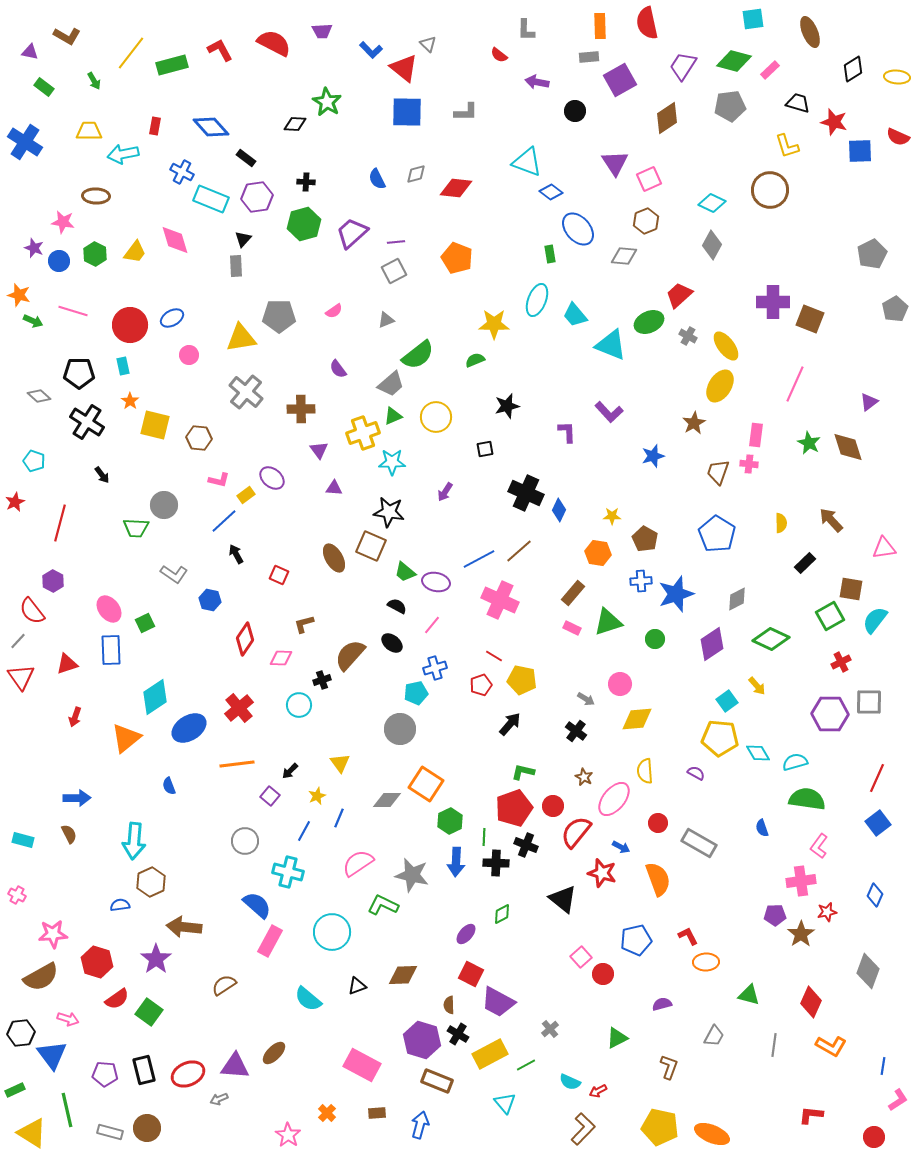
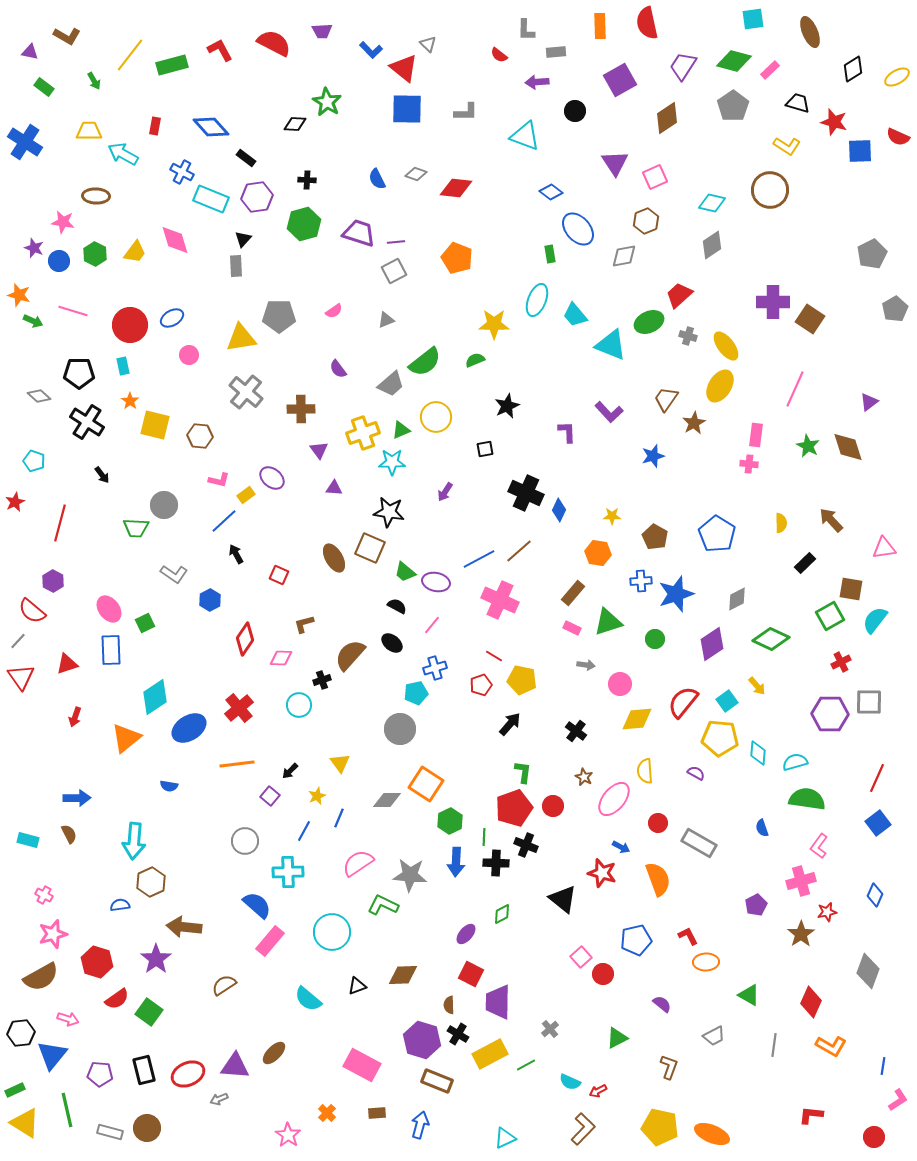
yellow line at (131, 53): moved 1 px left, 2 px down
gray rectangle at (589, 57): moved 33 px left, 5 px up
yellow ellipse at (897, 77): rotated 35 degrees counterclockwise
purple arrow at (537, 82): rotated 15 degrees counterclockwise
gray pentagon at (730, 106): moved 3 px right; rotated 28 degrees counterclockwise
blue square at (407, 112): moved 3 px up
yellow L-shape at (787, 146): rotated 40 degrees counterclockwise
cyan arrow at (123, 154): rotated 40 degrees clockwise
cyan triangle at (527, 162): moved 2 px left, 26 px up
gray diamond at (416, 174): rotated 35 degrees clockwise
pink square at (649, 179): moved 6 px right, 2 px up
black cross at (306, 182): moved 1 px right, 2 px up
cyan diamond at (712, 203): rotated 12 degrees counterclockwise
purple trapezoid at (352, 233): moved 7 px right; rotated 60 degrees clockwise
gray diamond at (712, 245): rotated 28 degrees clockwise
gray diamond at (624, 256): rotated 16 degrees counterclockwise
brown square at (810, 319): rotated 12 degrees clockwise
gray cross at (688, 336): rotated 12 degrees counterclockwise
green semicircle at (418, 355): moved 7 px right, 7 px down
pink line at (795, 384): moved 5 px down
black star at (507, 406): rotated 10 degrees counterclockwise
green triangle at (393, 416): moved 8 px right, 14 px down
brown hexagon at (199, 438): moved 1 px right, 2 px up
green star at (809, 443): moved 1 px left, 3 px down
brown trapezoid at (718, 472): moved 52 px left, 73 px up; rotated 16 degrees clockwise
brown pentagon at (645, 539): moved 10 px right, 2 px up
brown square at (371, 546): moved 1 px left, 2 px down
blue hexagon at (210, 600): rotated 20 degrees clockwise
red semicircle at (32, 611): rotated 12 degrees counterclockwise
gray arrow at (586, 699): moved 34 px up; rotated 24 degrees counterclockwise
cyan diamond at (758, 753): rotated 35 degrees clockwise
green L-shape at (523, 772): rotated 85 degrees clockwise
blue semicircle at (169, 786): rotated 60 degrees counterclockwise
red semicircle at (576, 832): moved 107 px right, 130 px up
cyan rectangle at (23, 840): moved 5 px right
cyan cross at (288, 872): rotated 16 degrees counterclockwise
gray star at (412, 875): moved 2 px left; rotated 8 degrees counterclockwise
pink cross at (801, 881): rotated 8 degrees counterclockwise
pink cross at (17, 895): moved 27 px right
purple pentagon at (775, 915): moved 19 px left, 10 px up; rotated 25 degrees counterclockwise
pink star at (53, 934): rotated 12 degrees counterclockwise
pink rectangle at (270, 941): rotated 12 degrees clockwise
green triangle at (749, 995): rotated 15 degrees clockwise
purple trapezoid at (498, 1002): rotated 63 degrees clockwise
purple semicircle at (662, 1004): rotated 54 degrees clockwise
gray trapezoid at (714, 1036): rotated 35 degrees clockwise
blue triangle at (52, 1055): rotated 16 degrees clockwise
purple pentagon at (105, 1074): moved 5 px left
cyan triangle at (505, 1103): moved 35 px down; rotated 45 degrees clockwise
yellow triangle at (32, 1133): moved 7 px left, 10 px up
